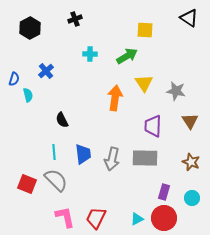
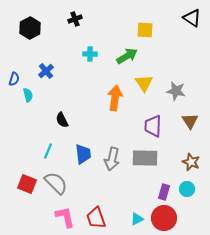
black triangle: moved 3 px right
cyan line: moved 6 px left, 1 px up; rotated 28 degrees clockwise
gray semicircle: moved 3 px down
cyan circle: moved 5 px left, 9 px up
red trapezoid: rotated 45 degrees counterclockwise
